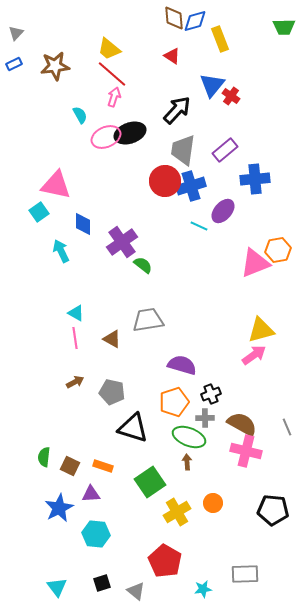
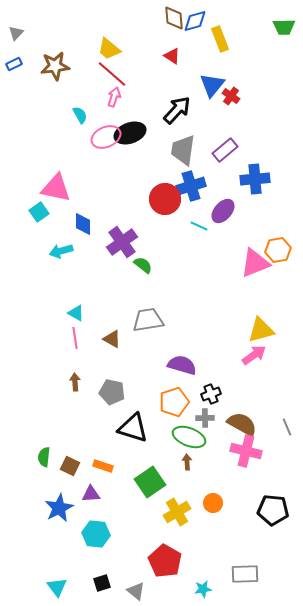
red circle at (165, 181): moved 18 px down
pink triangle at (56, 185): moved 3 px down
cyan arrow at (61, 251): rotated 80 degrees counterclockwise
brown arrow at (75, 382): rotated 66 degrees counterclockwise
